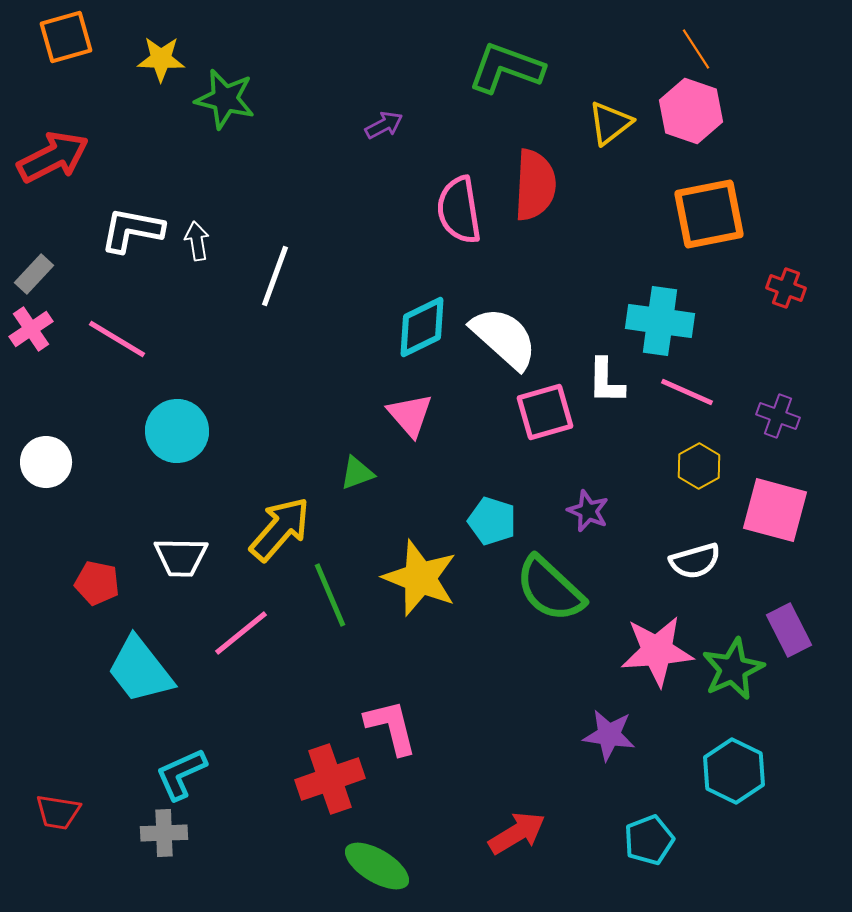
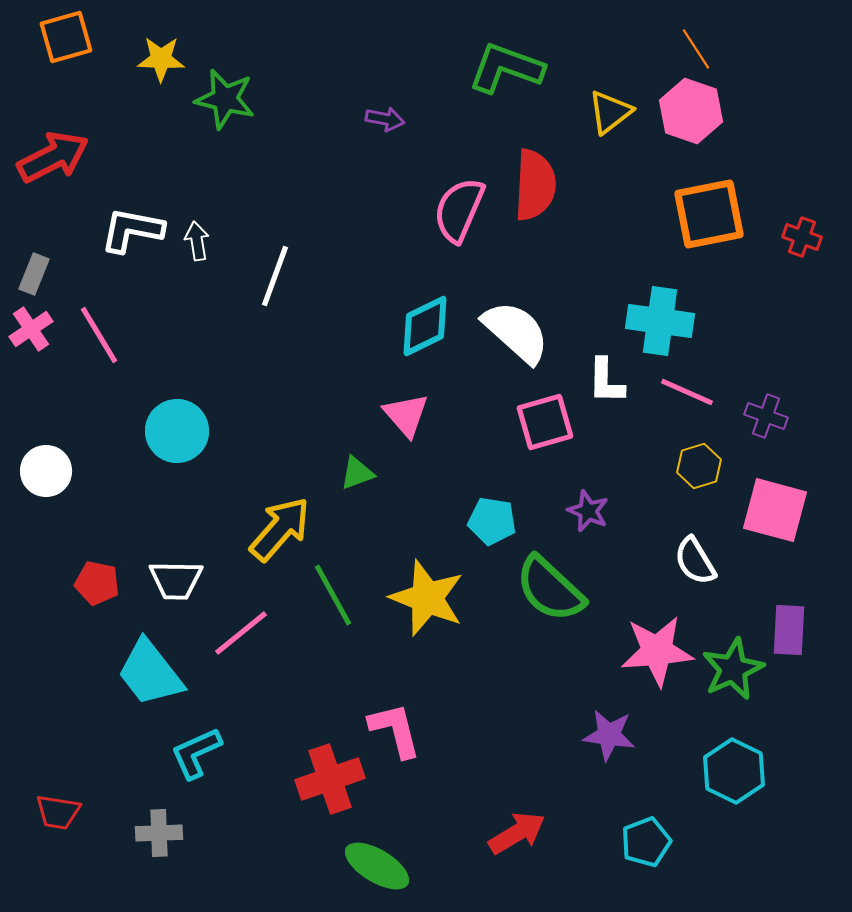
yellow triangle at (610, 123): moved 11 px up
purple arrow at (384, 125): moved 1 px right, 6 px up; rotated 39 degrees clockwise
pink semicircle at (459, 210): rotated 32 degrees clockwise
gray rectangle at (34, 274): rotated 21 degrees counterclockwise
red cross at (786, 288): moved 16 px right, 51 px up
cyan diamond at (422, 327): moved 3 px right, 1 px up
white semicircle at (504, 338): moved 12 px right, 6 px up
pink line at (117, 339): moved 18 px left, 4 px up; rotated 28 degrees clockwise
pink square at (545, 412): moved 10 px down
pink triangle at (410, 415): moved 4 px left
purple cross at (778, 416): moved 12 px left
white circle at (46, 462): moved 9 px down
yellow hexagon at (699, 466): rotated 12 degrees clockwise
cyan pentagon at (492, 521): rotated 9 degrees counterclockwise
white trapezoid at (181, 557): moved 5 px left, 23 px down
white semicircle at (695, 561): rotated 75 degrees clockwise
yellow star at (420, 578): moved 7 px right, 20 px down
green line at (330, 595): moved 3 px right; rotated 6 degrees counterclockwise
purple rectangle at (789, 630): rotated 30 degrees clockwise
cyan trapezoid at (140, 670): moved 10 px right, 3 px down
pink L-shape at (391, 727): moved 4 px right, 3 px down
cyan L-shape at (181, 774): moved 15 px right, 21 px up
gray cross at (164, 833): moved 5 px left
cyan pentagon at (649, 840): moved 3 px left, 2 px down
